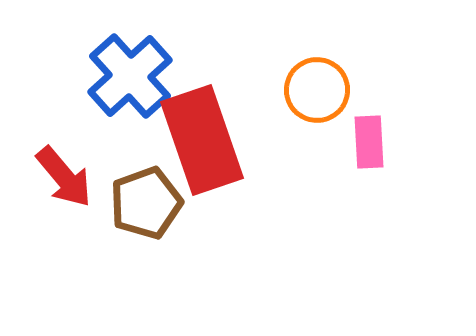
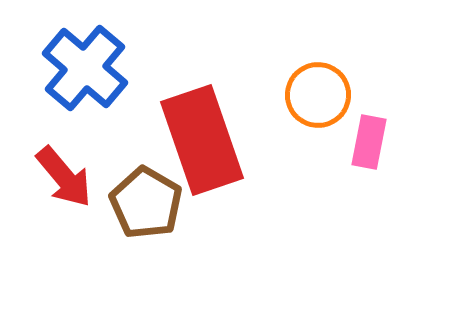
blue cross: moved 45 px left, 8 px up; rotated 8 degrees counterclockwise
orange circle: moved 1 px right, 5 px down
pink rectangle: rotated 14 degrees clockwise
brown pentagon: rotated 22 degrees counterclockwise
